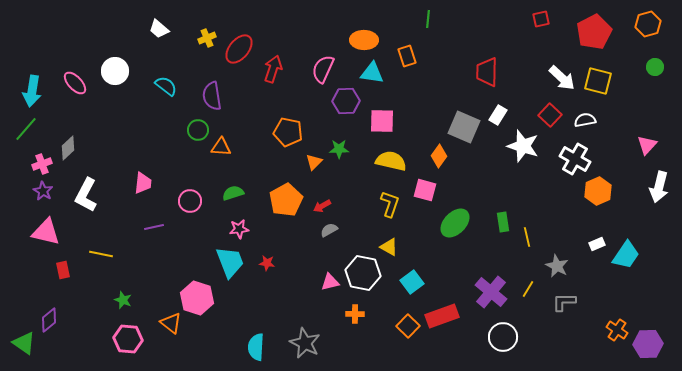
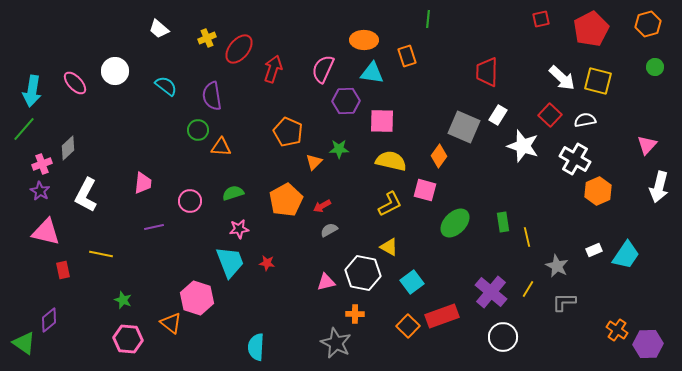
red pentagon at (594, 32): moved 3 px left, 3 px up
green line at (26, 129): moved 2 px left
orange pentagon at (288, 132): rotated 12 degrees clockwise
purple star at (43, 191): moved 3 px left
yellow L-shape at (390, 204): rotated 44 degrees clockwise
white rectangle at (597, 244): moved 3 px left, 6 px down
pink triangle at (330, 282): moved 4 px left
gray star at (305, 343): moved 31 px right
